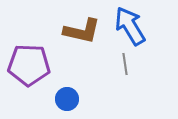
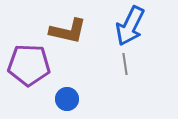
blue arrow: rotated 123 degrees counterclockwise
brown L-shape: moved 14 px left
